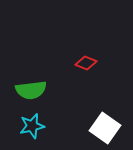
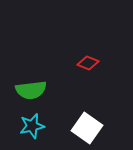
red diamond: moved 2 px right
white square: moved 18 px left
